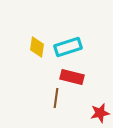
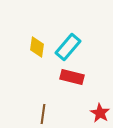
cyan rectangle: rotated 32 degrees counterclockwise
brown line: moved 13 px left, 16 px down
red star: rotated 30 degrees counterclockwise
